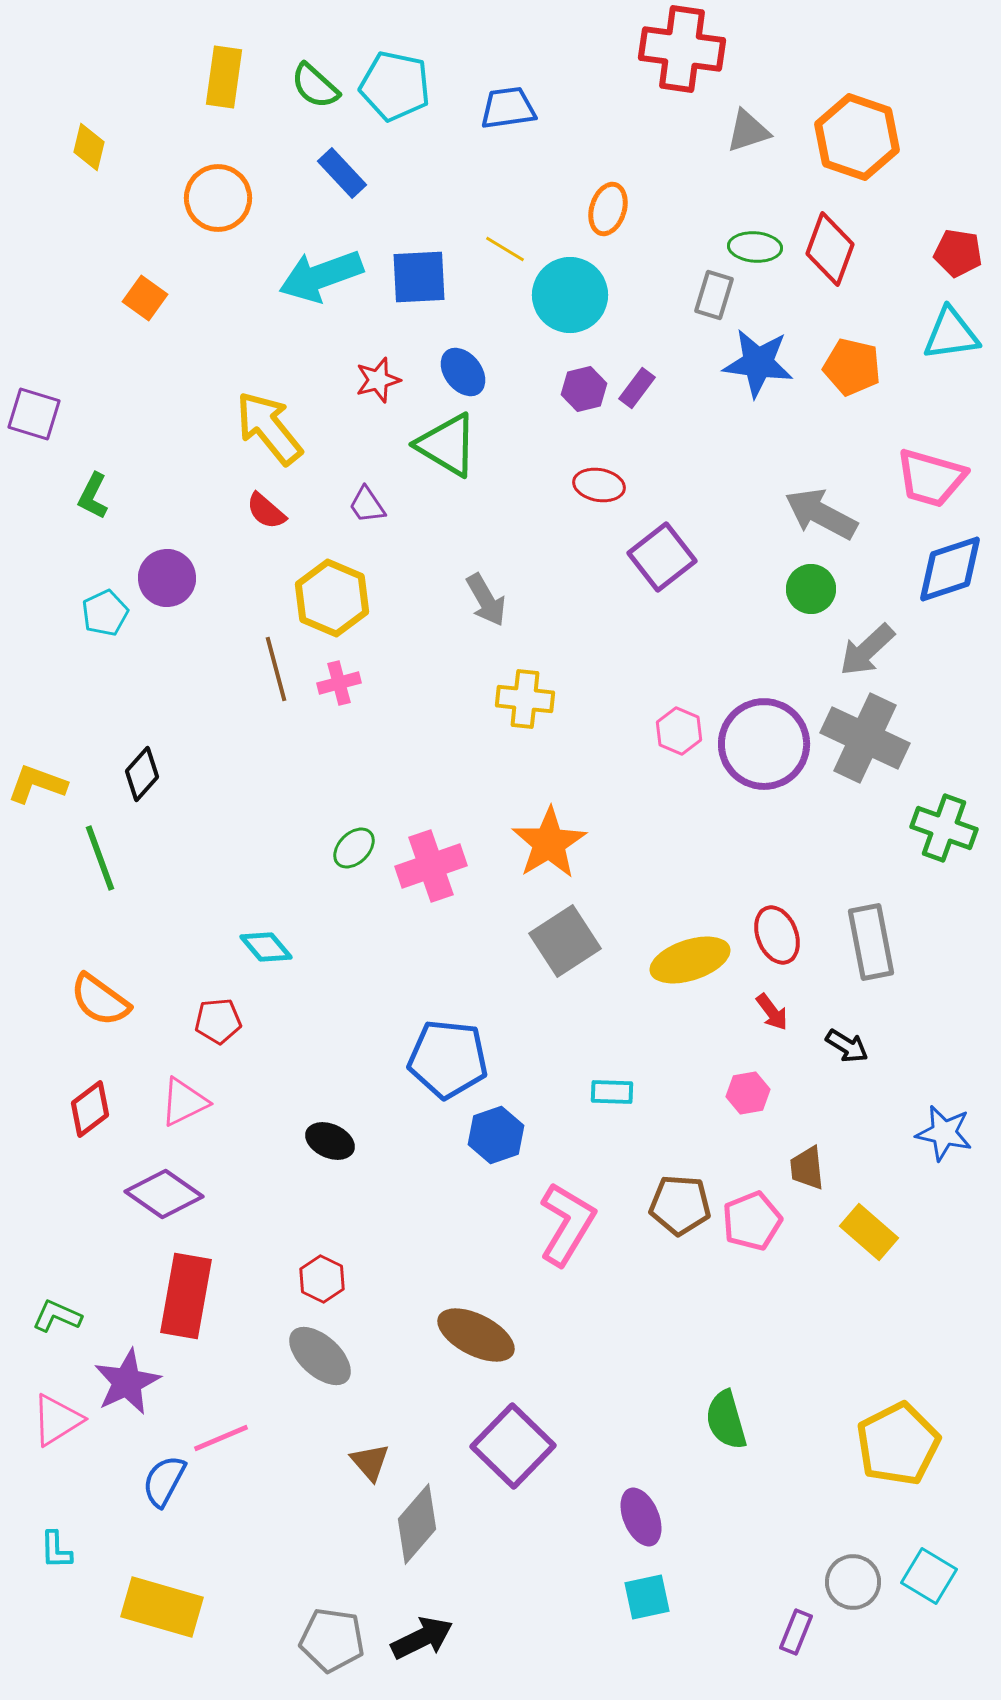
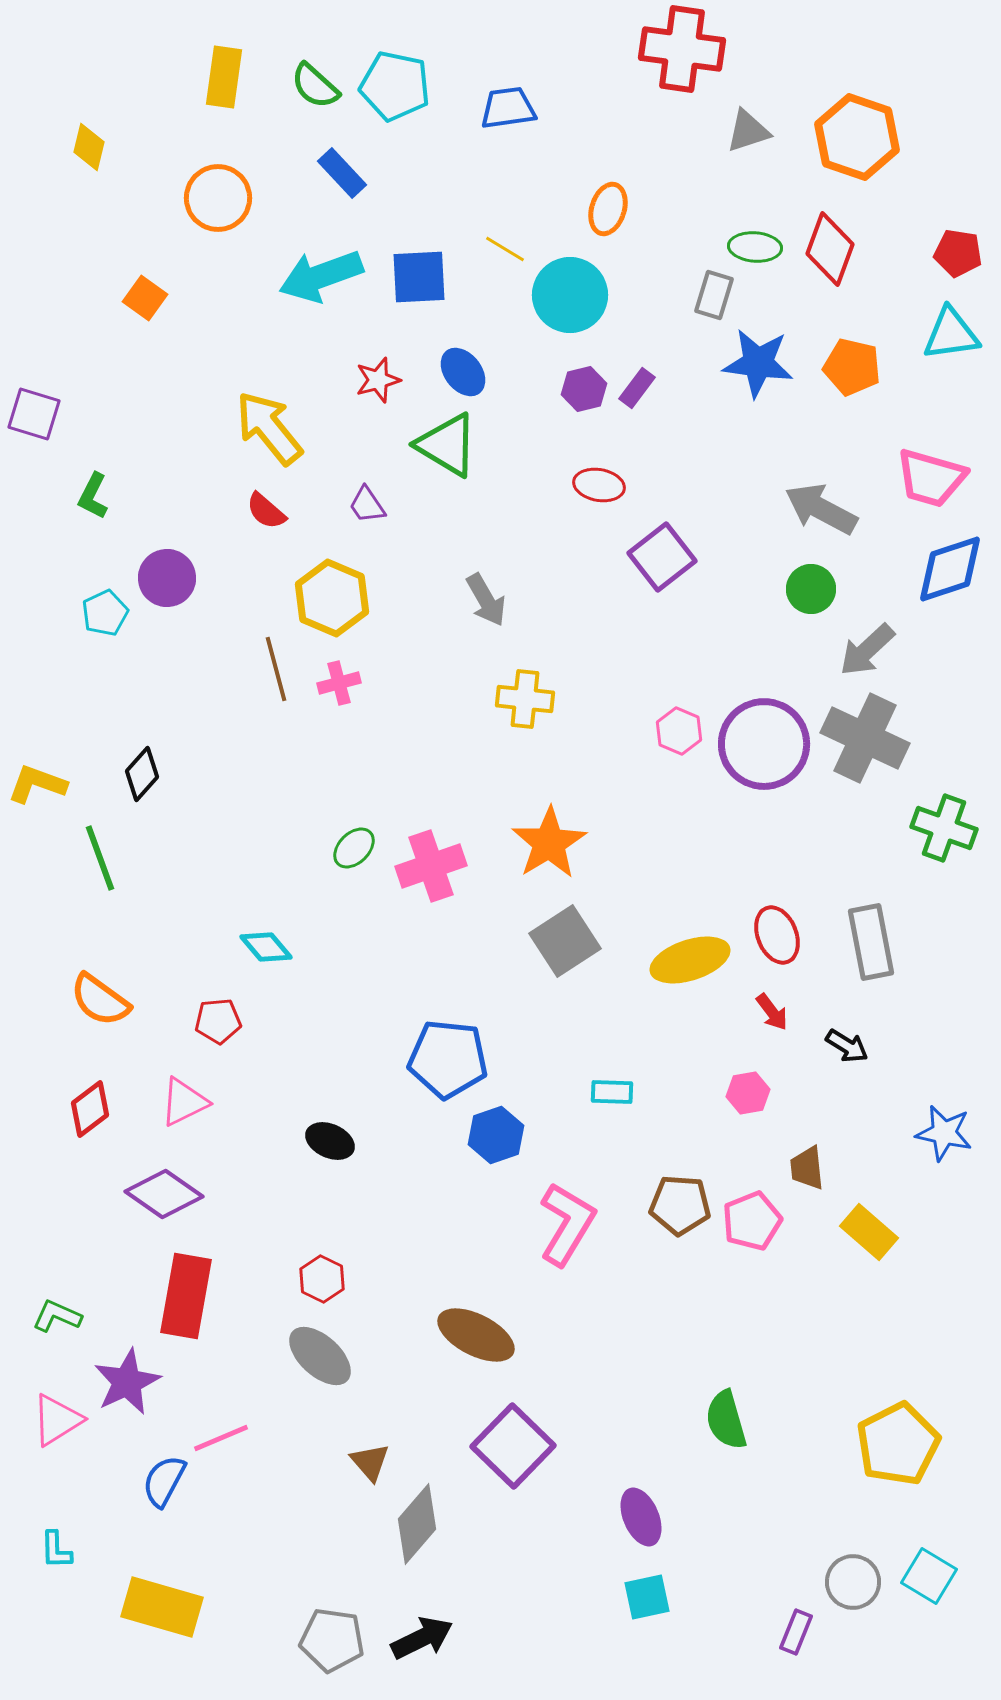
gray arrow at (821, 514): moved 5 px up
